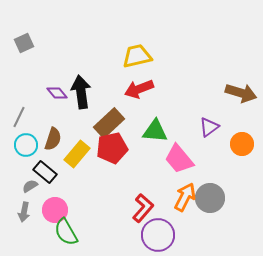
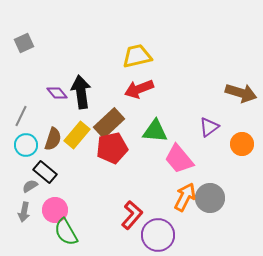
gray line: moved 2 px right, 1 px up
yellow rectangle: moved 19 px up
red L-shape: moved 11 px left, 7 px down
